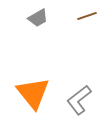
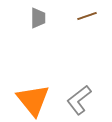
gray trapezoid: rotated 60 degrees counterclockwise
orange triangle: moved 7 px down
